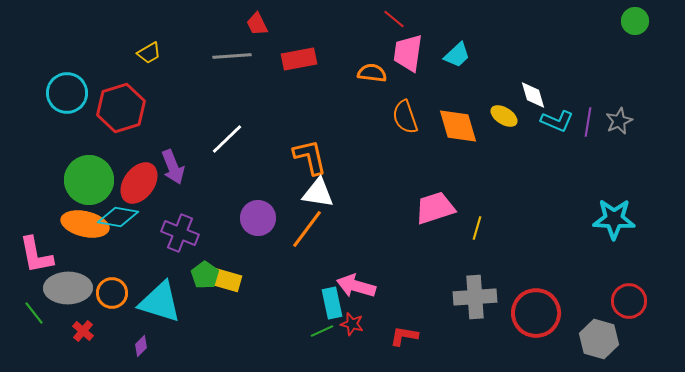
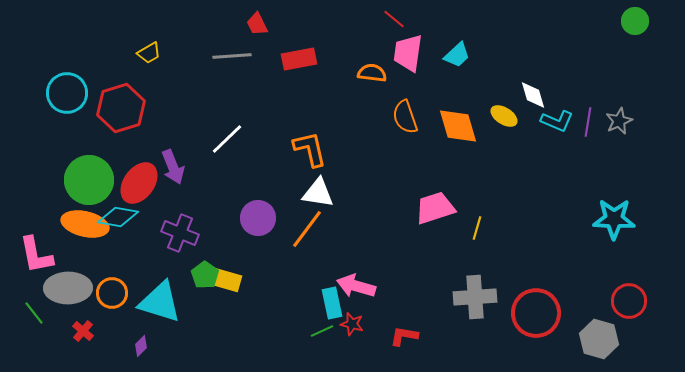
orange L-shape at (310, 157): moved 8 px up
